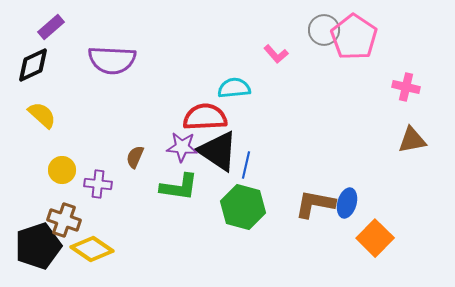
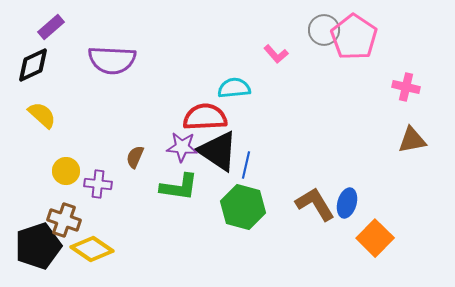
yellow circle: moved 4 px right, 1 px down
brown L-shape: rotated 48 degrees clockwise
